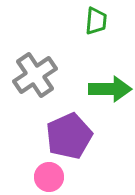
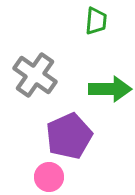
gray cross: rotated 21 degrees counterclockwise
